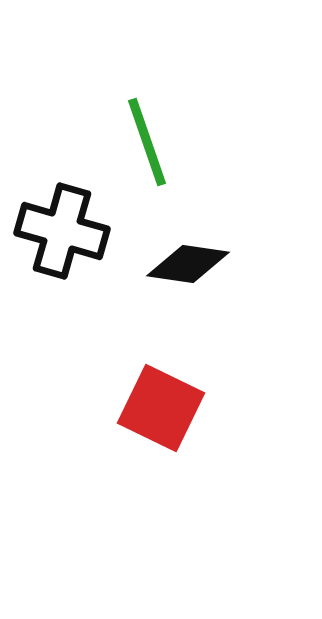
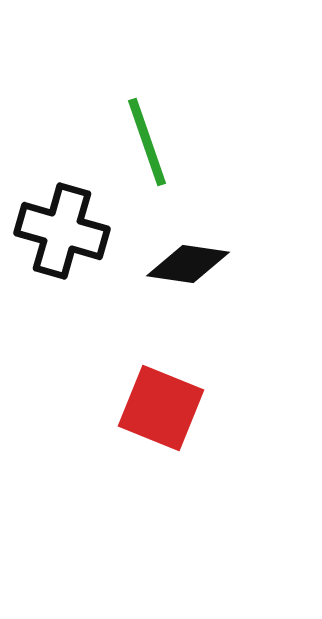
red square: rotated 4 degrees counterclockwise
